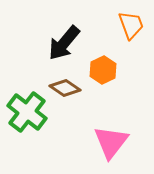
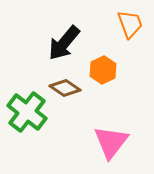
orange trapezoid: moved 1 px left, 1 px up
